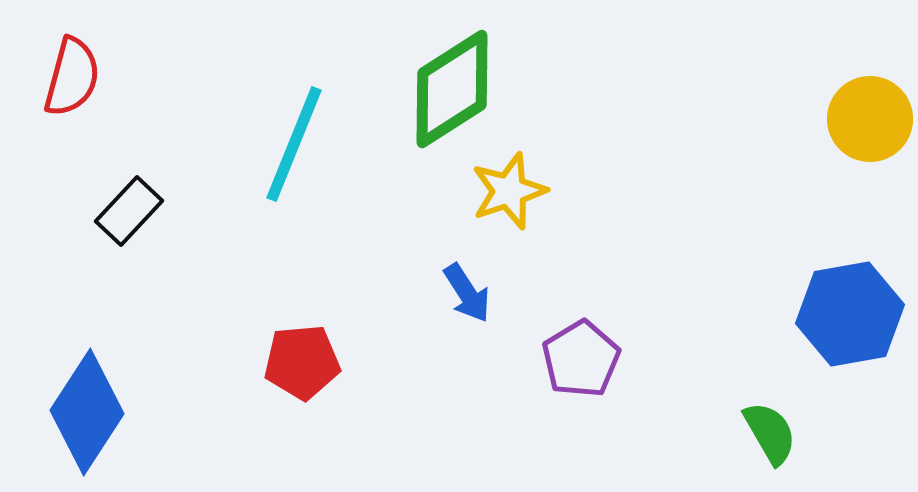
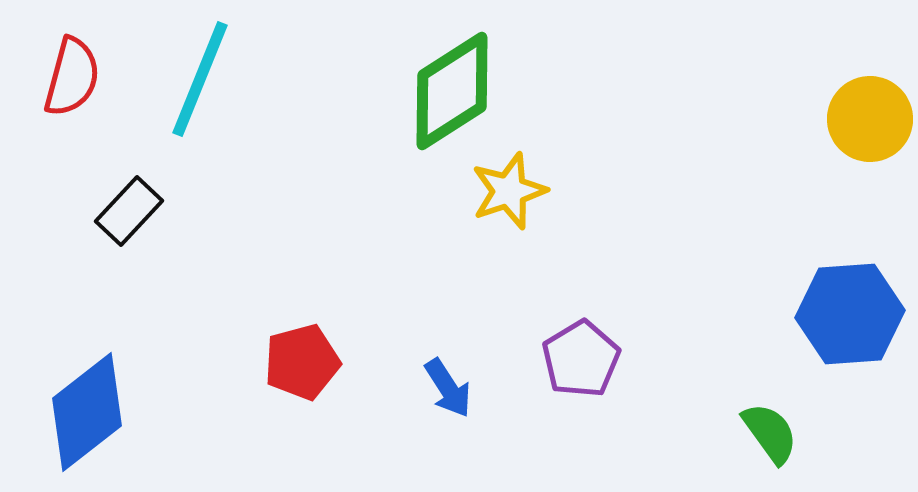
green diamond: moved 2 px down
cyan line: moved 94 px left, 65 px up
blue arrow: moved 19 px left, 95 px down
blue hexagon: rotated 6 degrees clockwise
red pentagon: rotated 10 degrees counterclockwise
blue diamond: rotated 19 degrees clockwise
green semicircle: rotated 6 degrees counterclockwise
